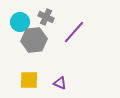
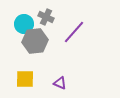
cyan circle: moved 4 px right, 2 px down
gray hexagon: moved 1 px right, 1 px down
yellow square: moved 4 px left, 1 px up
